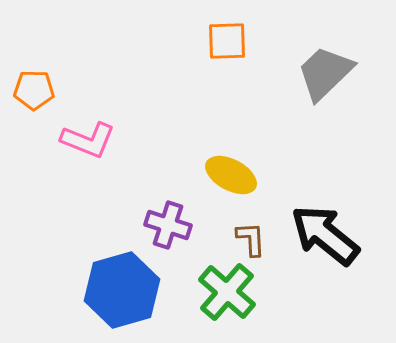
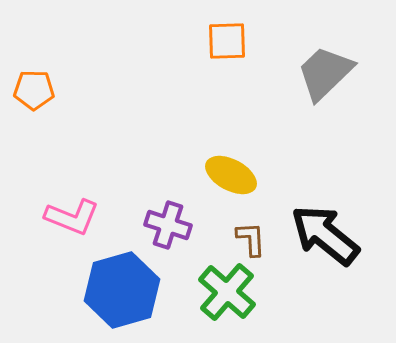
pink L-shape: moved 16 px left, 77 px down
